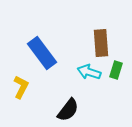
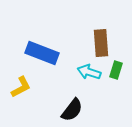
blue rectangle: rotated 32 degrees counterclockwise
yellow L-shape: rotated 35 degrees clockwise
black semicircle: moved 4 px right
